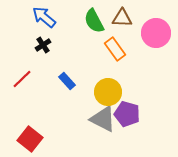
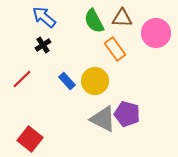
yellow circle: moved 13 px left, 11 px up
